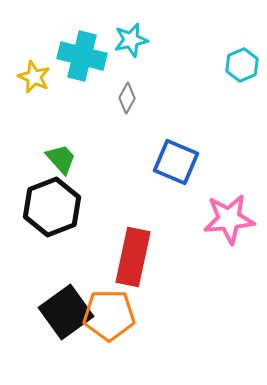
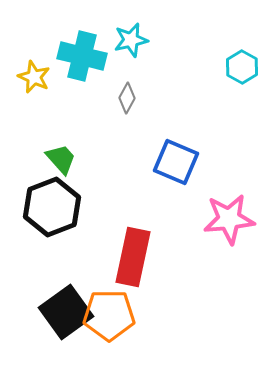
cyan hexagon: moved 2 px down; rotated 8 degrees counterclockwise
